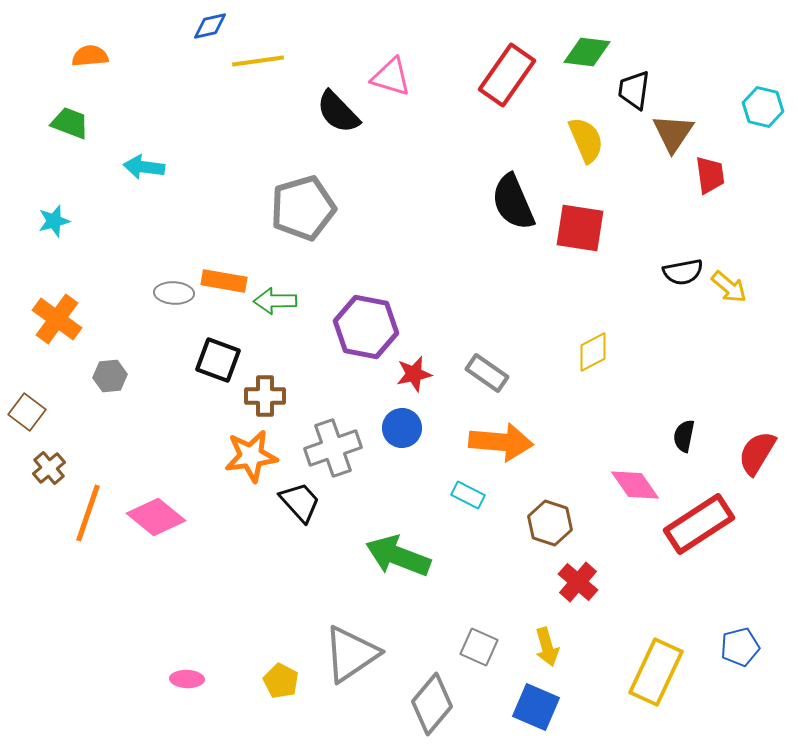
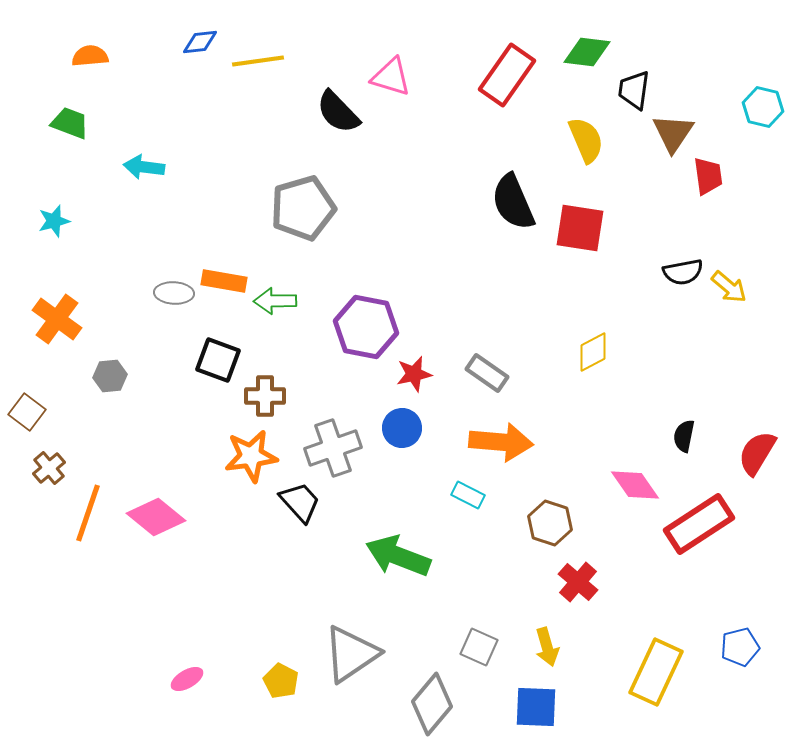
blue diamond at (210, 26): moved 10 px left, 16 px down; rotated 6 degrees clockwise
red trapezoid at (710, 175): moved 2 px left, 1 px down
pink ellipse at (187, 679): rotated 32 degrees counterclockwise
blue square at (536, 707): rotated 21 degrees counterclockwise
